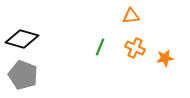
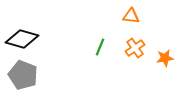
orange triangle: rotated 12 degrees clockwise
orange cross: rotated 30 degrees clockwise
